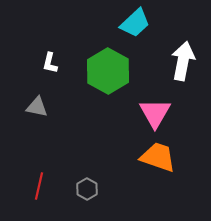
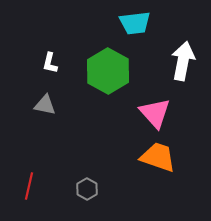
cyan trapezoid: rotated 36 degrees clockwise
gray triangle: moved 8 px right, 2 px up
pink triangle: rotated 12 degrees counterclockwise
red line: moved 10 px left
